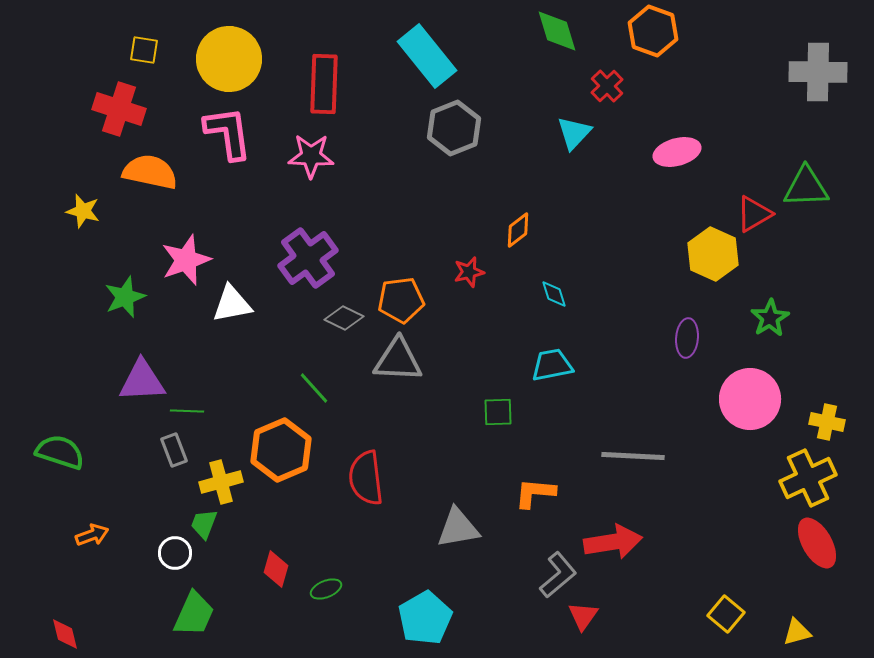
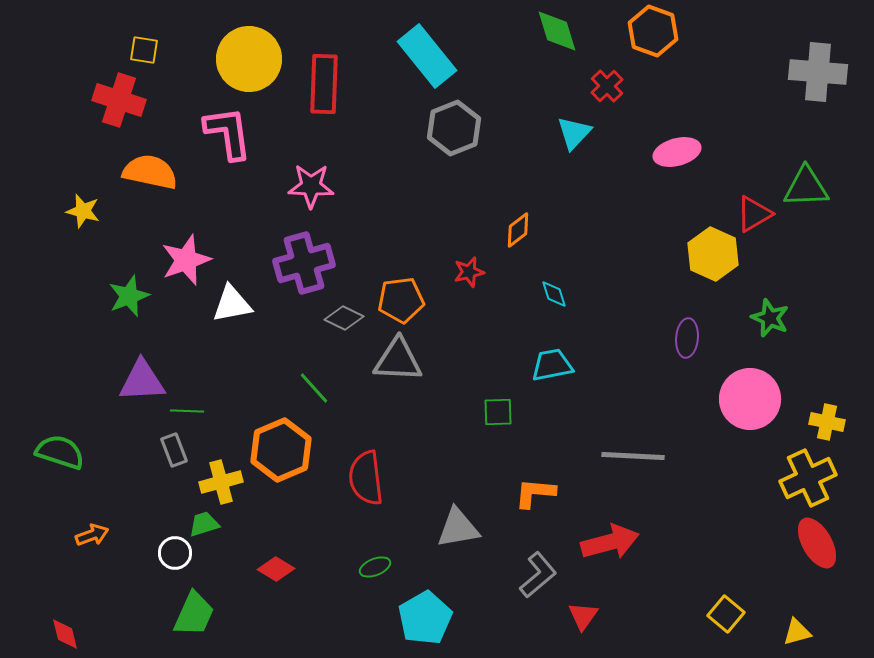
yellow circle at (229, 59): moved 20 px right
gray cross at (818, 72): rotated 4 degrees clockwise
red cross at (119, 109): moved 9 px up
pink star at (311, 156): moved 30 px down
purple cross at (308, 258): moved 4 px left, 5 px down; rotated 20 degrees clockwise
green star at (125, 297): moved 4 px right, 1 px up
green star at (770, 318): rotated 18 degrees counterclockwise
green trapezoid at (204, 524): rotated 52 degrees clockwise
red arrow at (613, 542): moved 3 px left; rotated 6 degrees counterclockwise
red diamond at (276, 569): rotated 75 degrees counterclockwise
gray L-shape at (558, 575): moved 20 px left
green ellipse at (326, 589): moved 49 px right, 22 px up
